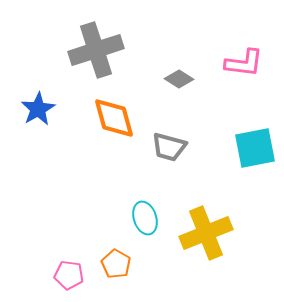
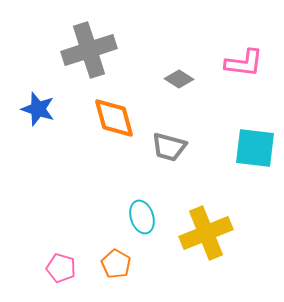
gray cross: moved 7 px left
blue star: rotated 24 degrees counterclockwise
cyan square: rotated 18 degrees clockwise
cyan ellipse: moved 3 px left, 1 px up
pink pentagon: moved 8 px left, 7 px up; rotated 8 degrees clockwise
